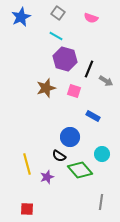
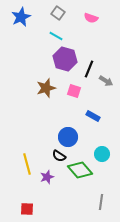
blue circle: moved 2 px left
